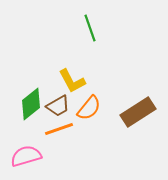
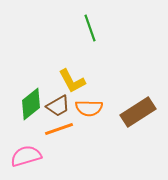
orange semicircle: rotated 52 degrees clockwise
